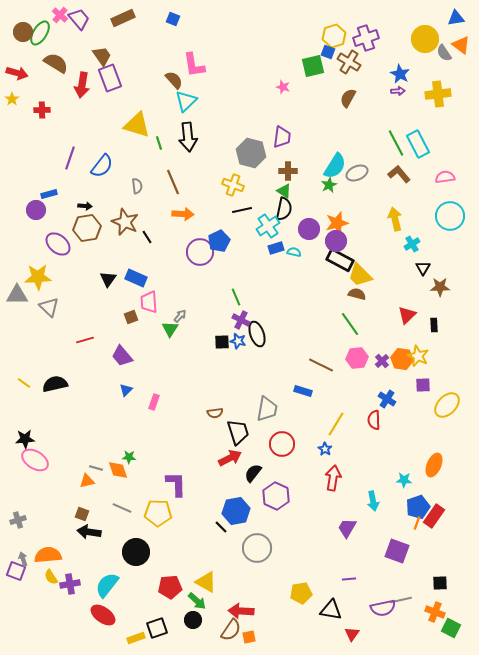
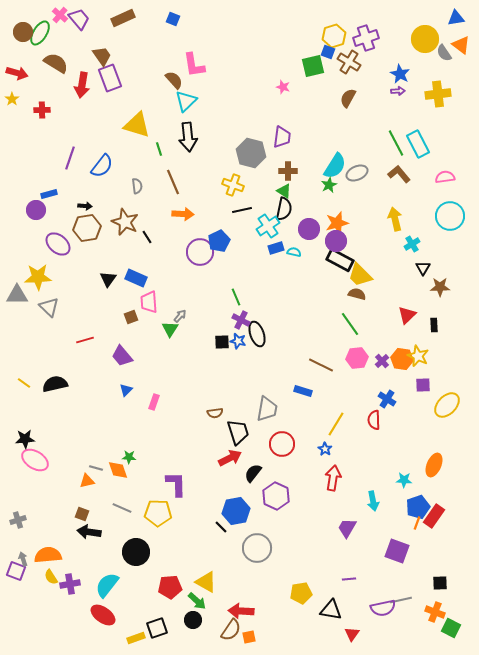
green line at (159, 143): moved 6 px down
